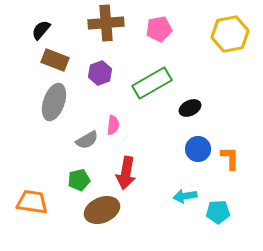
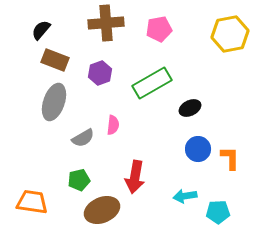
gray semicircle: moved 4 px left, 2 px up
red arrow: moved 9 px right, 4 px down
